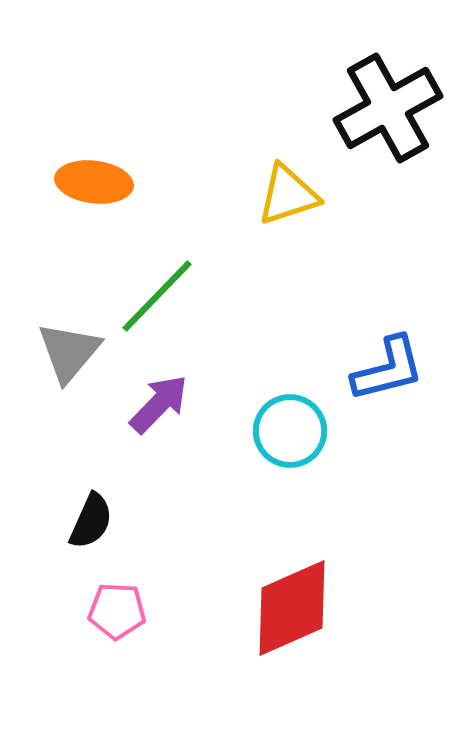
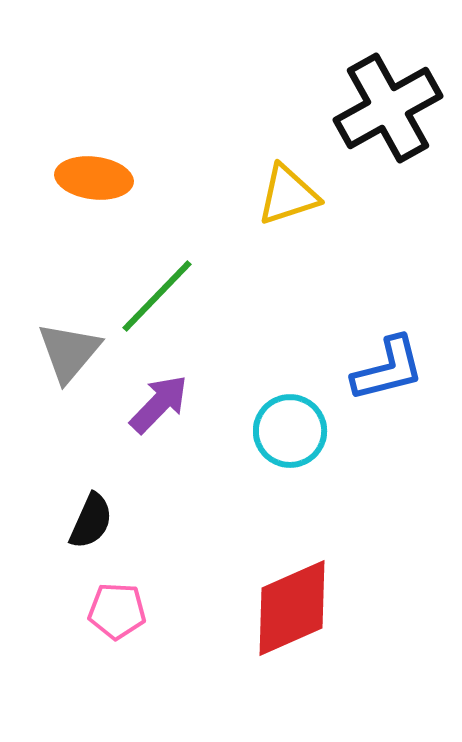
orange ellipse: moved 4 px up
